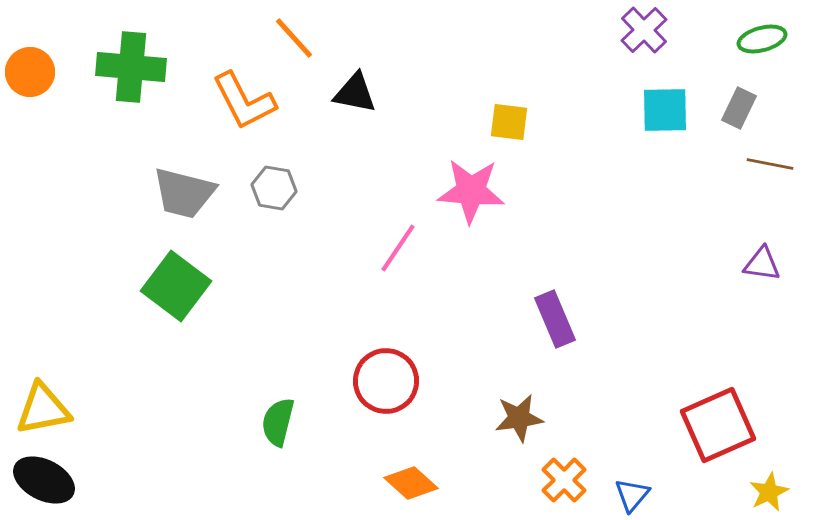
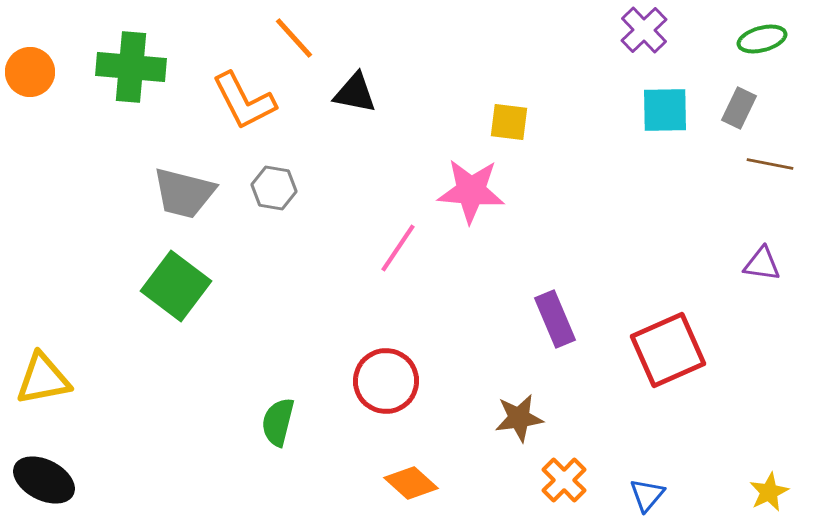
yellow triangle: moved 30 px up
red square: moved 50 px left, 75 px up
blue triangle: moved 15 px right
